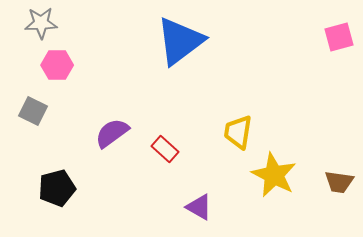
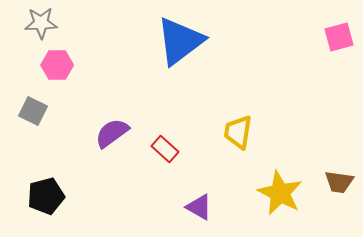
yellow star: moved 6 px right, 18 px down
black pentagon: moved 11 px left, 8 px down
